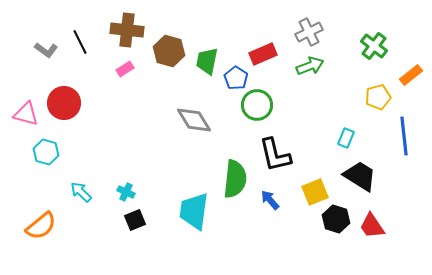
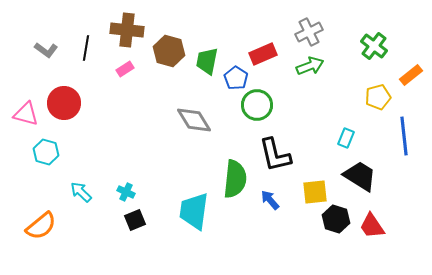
black line: moved 6 px right, 6 px down; rotated 35 degrees clockwise
yellow square: rotated 16 degrees clockwise
